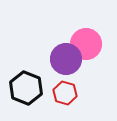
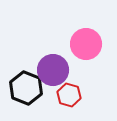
purple circle: moved 13 px left, 11 px down
red hexagon: moved 4 px right, 2 px down
